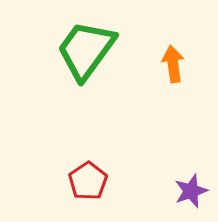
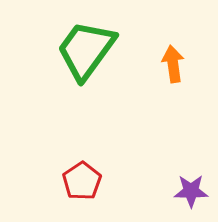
red pentagon: moved 6 px left
purple star: rotated 20 degrees clockwise
